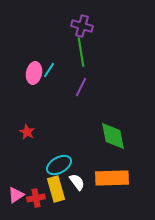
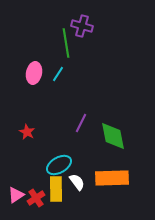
green line: moved 15 px left, 9 px up
cyan line: moved 9 px right, 4 px down
purple line: moved 36 px down
yellow rectangle: rotated 15 degrees clockwise
red cross: rotated 24 degrees counterclockwise
